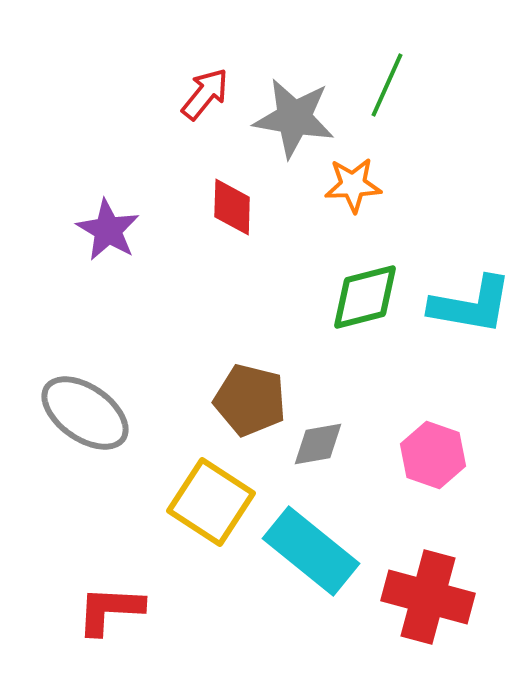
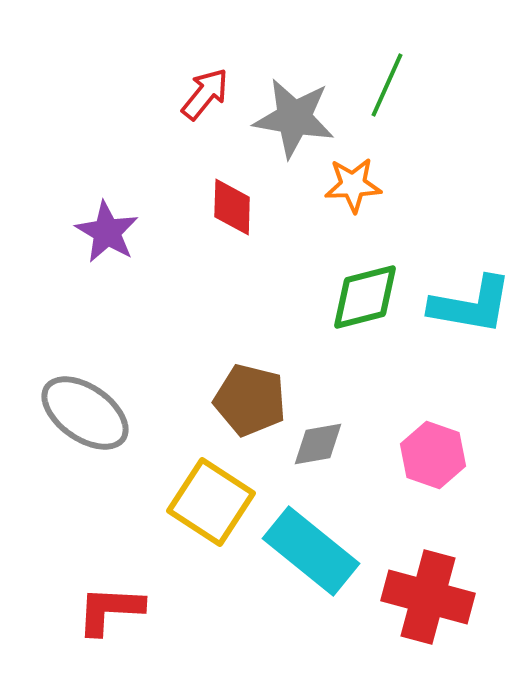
purple star: moved 1 px left, 2 px down
